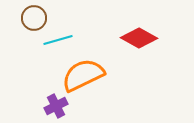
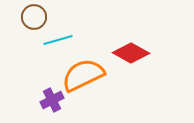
brown circle: moved 1 px up
red diamond: moved 8 px left, 15 px down
purple cross: moved 4 px left, 6 px up
